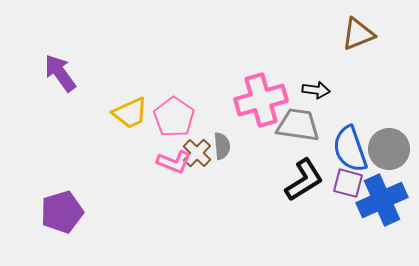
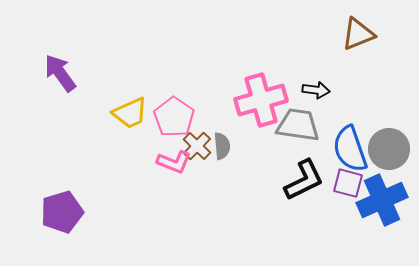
brown cross: moved 7 px up
black L-shape: rotated 6 degrees clockwise
